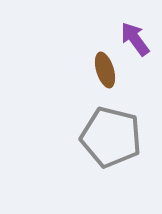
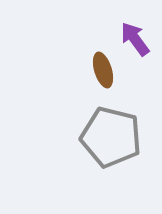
brown ellipse: moved 2 px left
